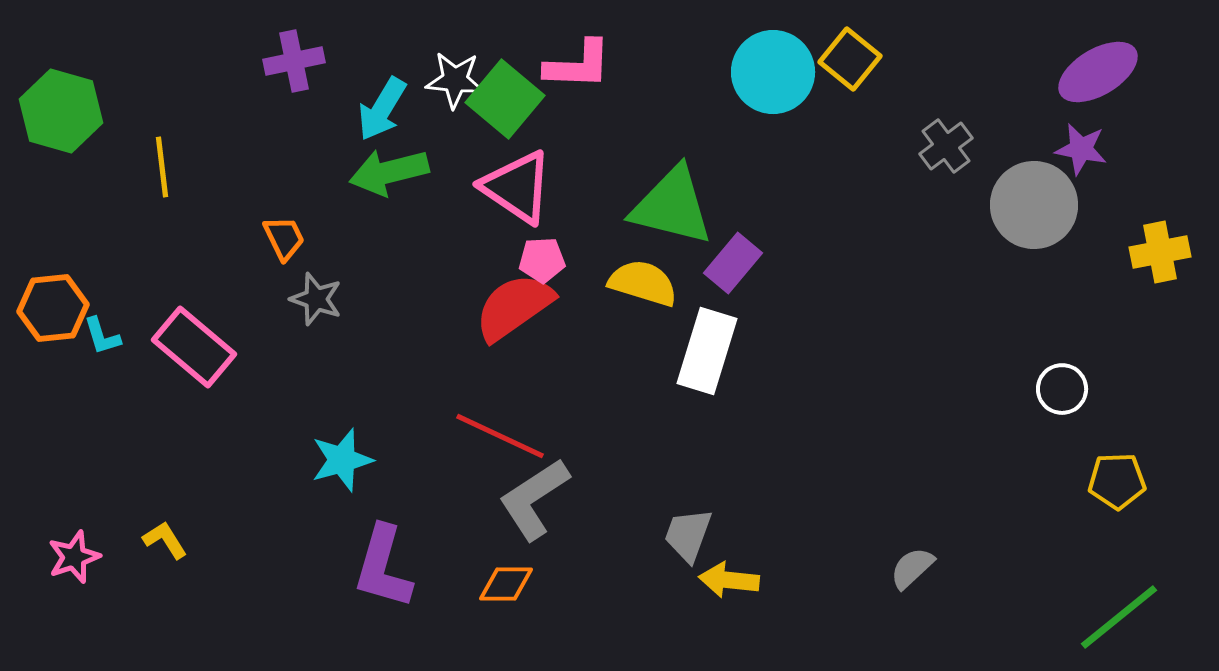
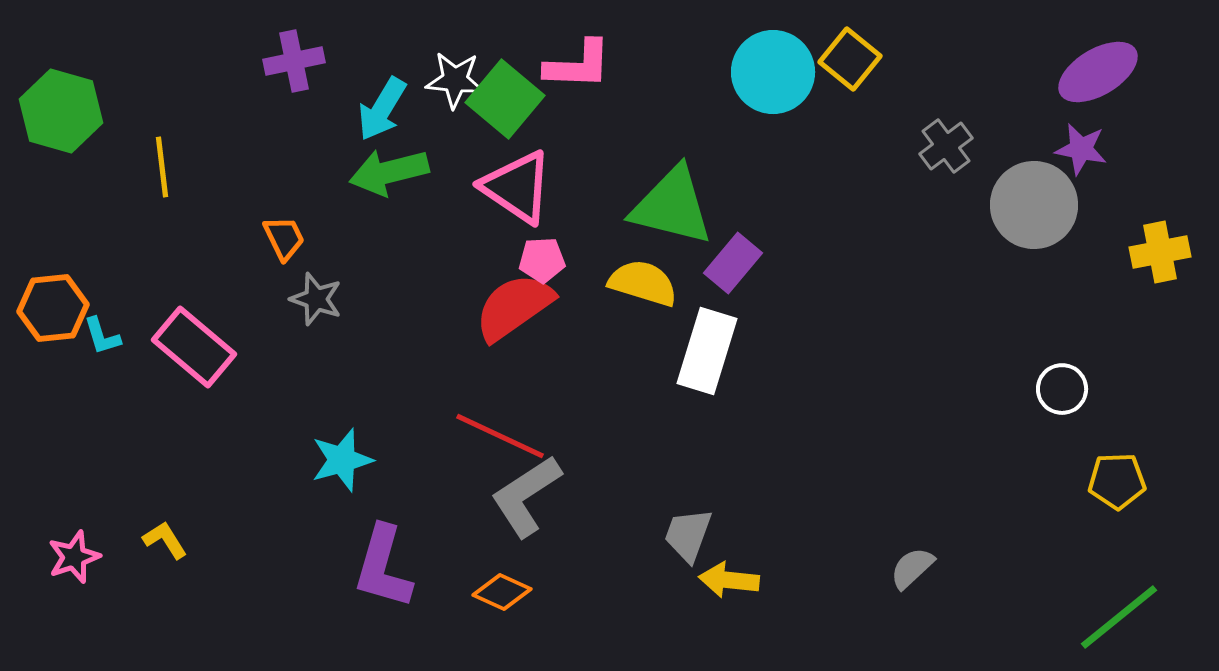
gray L-shape: moved 8 px left, 3 px up
orange diamond: moved 4 px left, 8 px down; rotated 24 degrees clockwise
